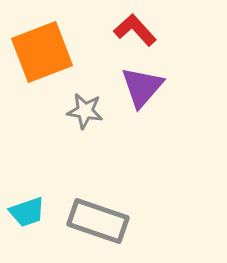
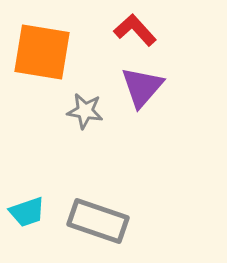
orange square: rotated 30 degrees clockwise
